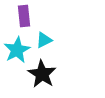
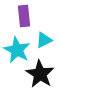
cyan star: rotated 16 degrees counterclockwise
black star: moved 2 px left
